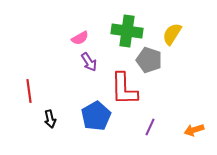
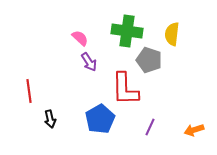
yellow semicircle: rotated 25 degrees counterclockwise
pink semicircle: rotated 108 degrees counterclockwise
red L-shape: moved 1 px right
blue pentagon: moved 4 px right, 3 px down
